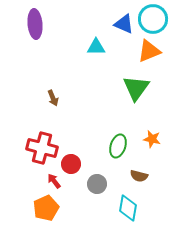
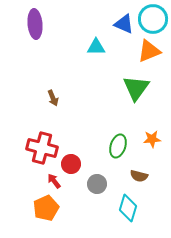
orange star: rotated 18 degrees counterclockwise
cyan diamond: rotated 8 degrees clockwise
